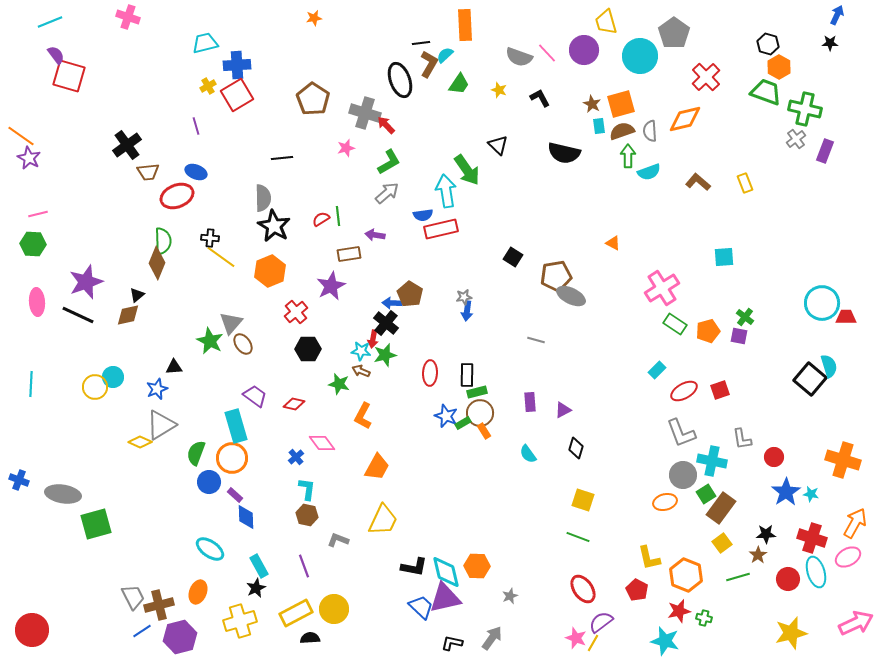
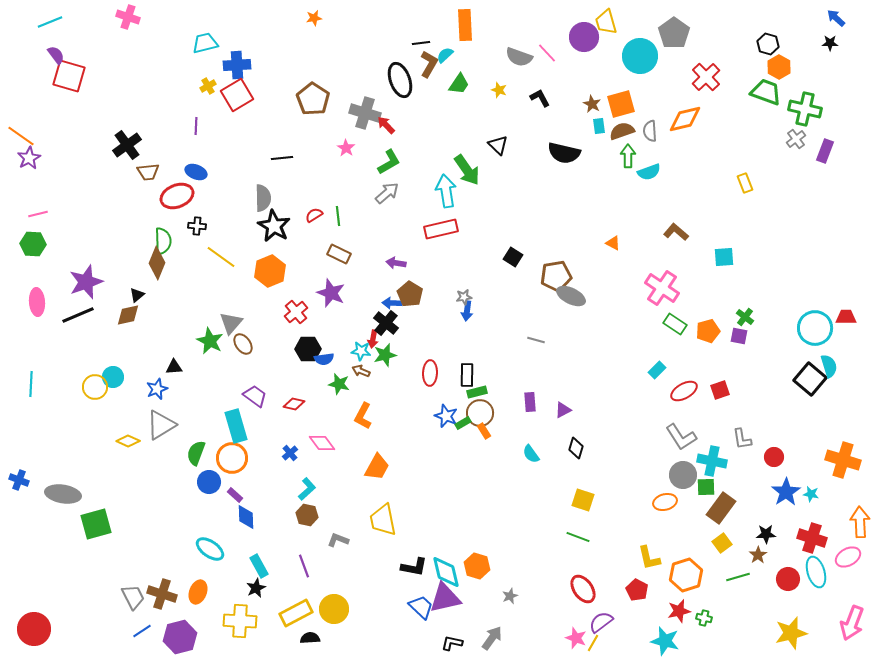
blue arrow at (837, 15): moved 1 px left, 3 px down; rotated 72 degrees counterclockwise
purple circle at (584, 50): moved 13 px up
purple line at (196, 126): rotated 18 degrees clockwise
pink star at (346, 148): rotated 24 degrees counterclockwise
purple star at (29, 158): rotated 15 degrees clockwise
brown L-shape at (698, 182): moved 22 px left, 50 px down
blue semicircle at (423, 215): moved 99 px left, 144 px down
red semicircle at (321, 219): moved 7 px left, 4 px up
purple arrow at (375, 235): moved 21 px right, 28 px down
black cross at (210, 238): moved 13 px left, 12 px up
brown rectangle at (349, 254): moved 10 px left; rotated 35 degrees clockwise
purple star at (331, 286): moved 7 px down; rotated 24 degrees counterclockwise
pink cross at (662, 288): rotated 24 degrees counterclockwise
cyan circle at (822, 303): moved 7 px left, 25 px down
black line at (78, 315): rotated 48 degrees counterclockwise
gray L-shape at (681, 433): moved 4 px down; rotated 12 degrees counterclockwise
yellow diamond at (140, 442): moved 12 px left, 1 px up
cyan semicircle at (528, 454): moved 3 px right
blue cross at (296, 457): moved 6 px left, 4 px up
cyan L-shape at (307, 489): rotated 40 degrees clockwise
green square at (706, 494): moved 7 px up; rotated 30 degrees clockwise
yellow trapezoid at (383, 520): rotated 144 degrees clockwise
orange arrow at (855, 523): moved 5 px right, 1 px up; rotated 32 degrees counterclockwise
orange hexagon at (477, 566): rotated 15 degrees clockwise
orange hexagon at (686, 575): rotated 20 degrees clockwise
brown cross at (159, 605): moved 3 px right, 11 px up; rotated 32 degrees clockwise
yellow cross at (240, 621): rotated 20 degrees clockwise
pink arrow at (856, 623): moved 4 px left; rotated 136 degrees clockwise
red circle at (32, 630): moved 2 px right, 1 px up
